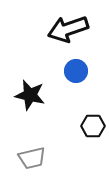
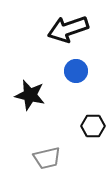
gray trapezoid: moved 15 px right
